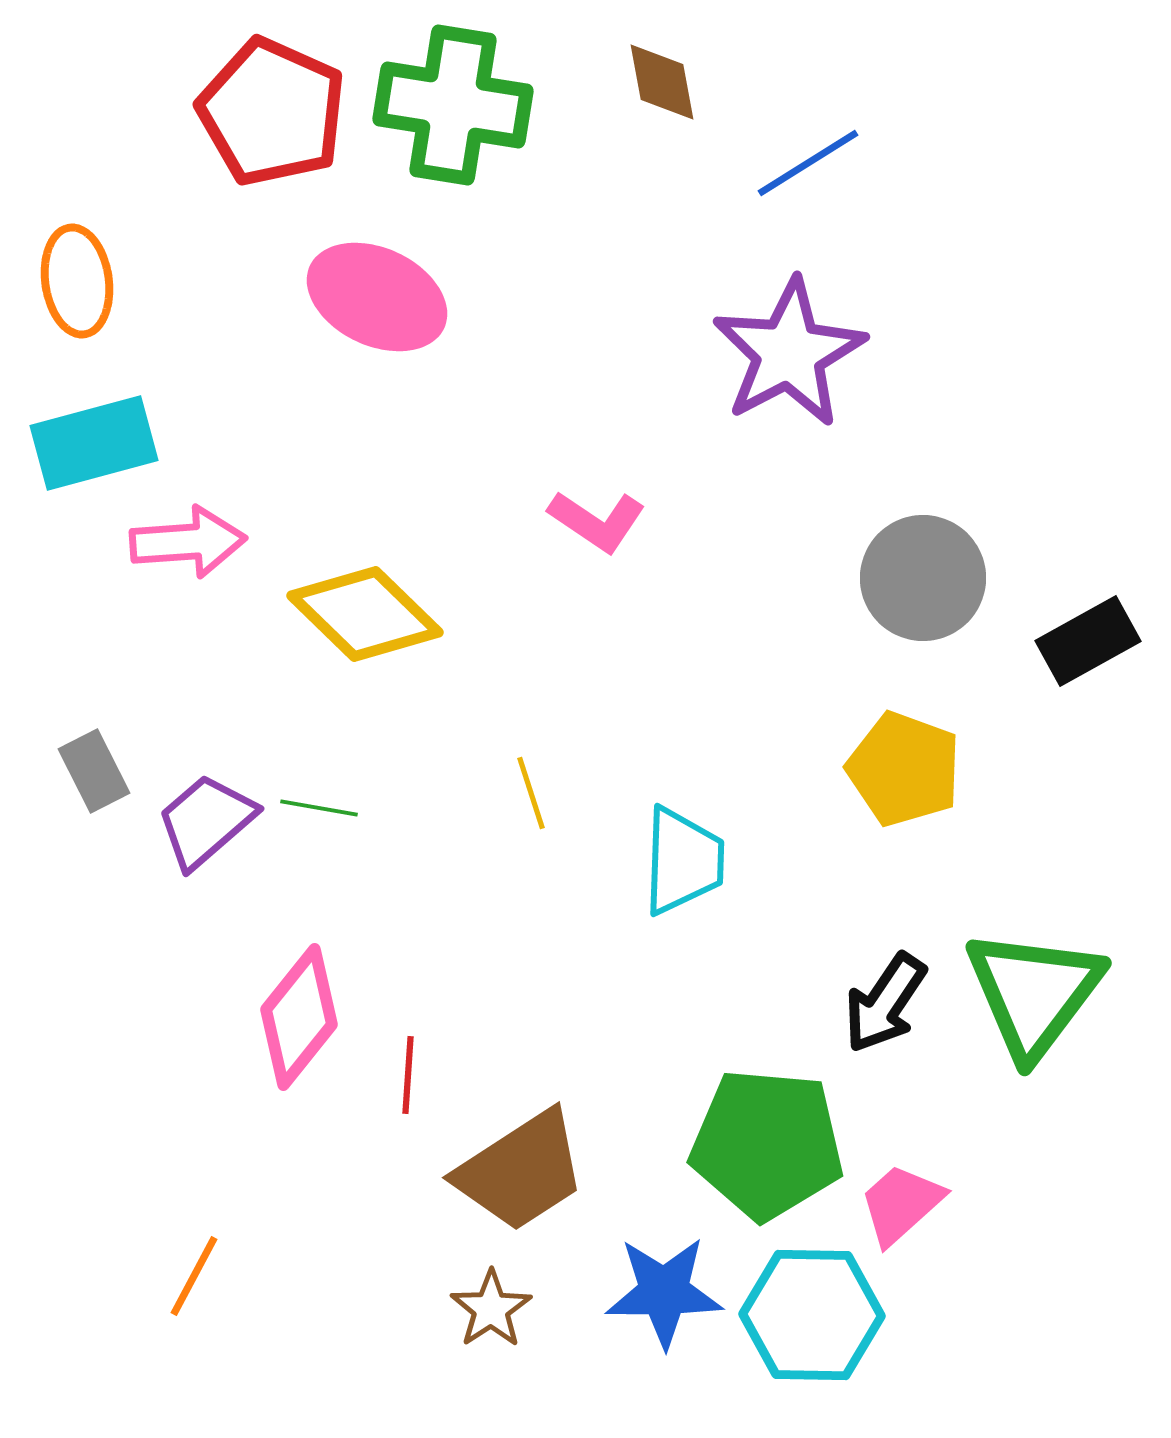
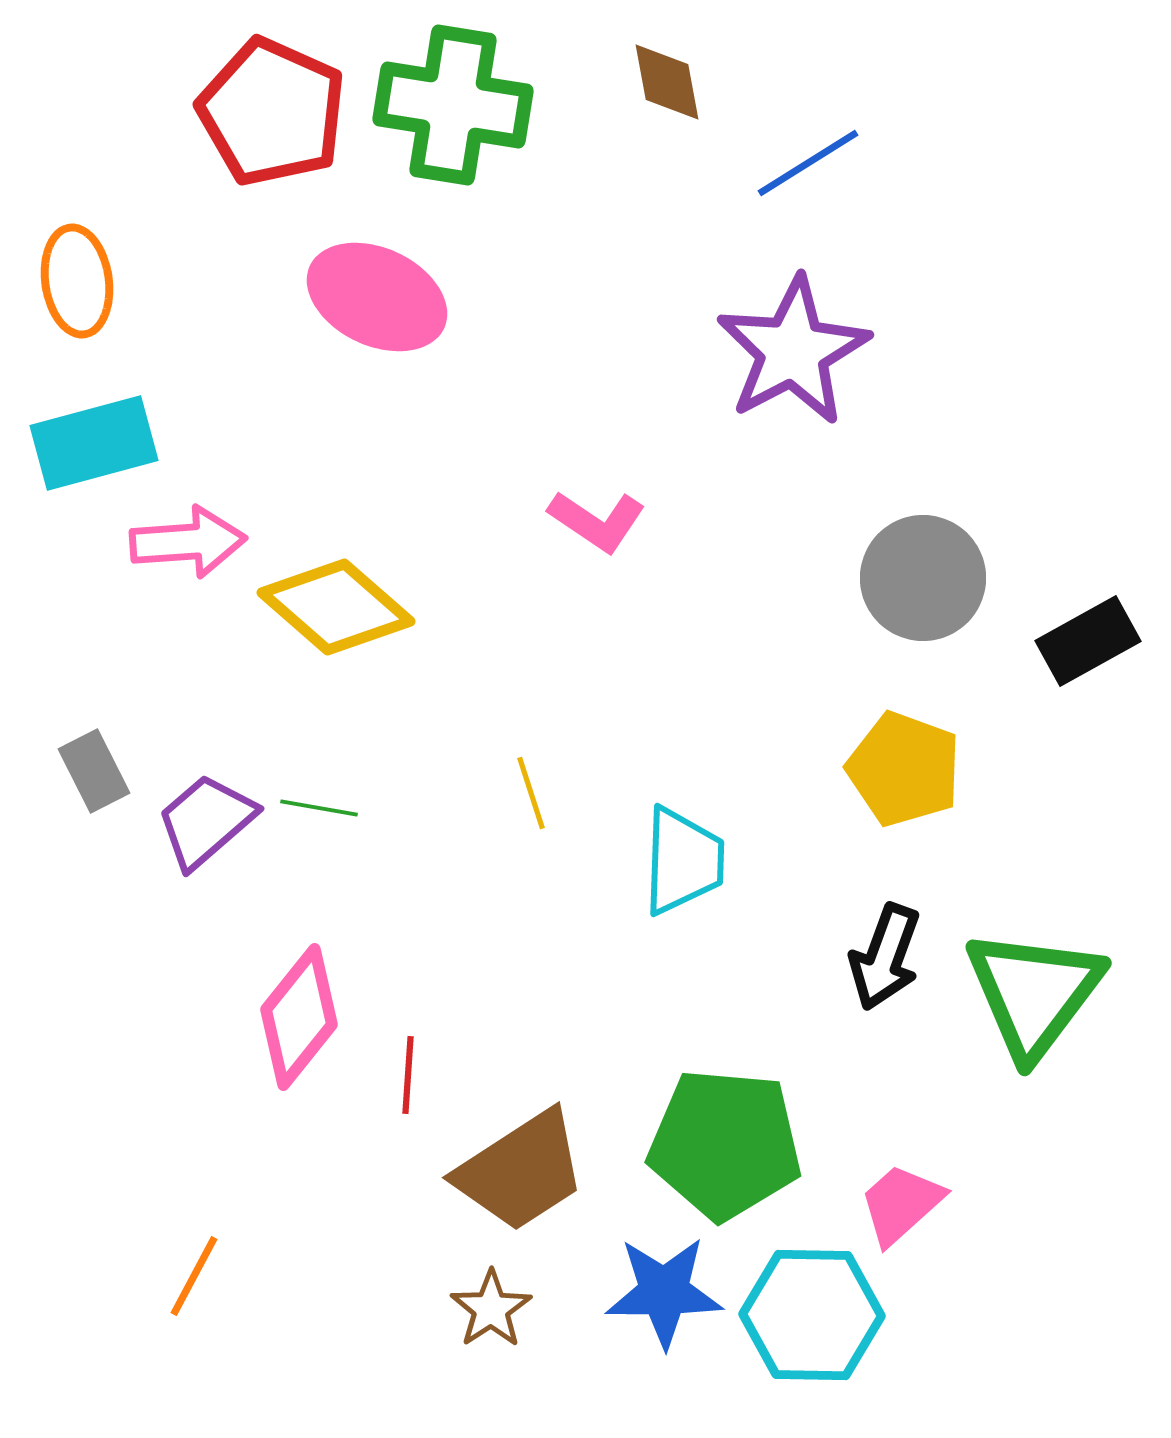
brown diamond: moved 5 px right
purple star: moved 4 px right, 2 px up
yellow diamond: moved 29 px left, 7 px up; rotated 3 degrees counterclockwise
black arrow: moved 46 px up; rotated 14 degrees counterclockwise
green pentagon: moved 42 px left
